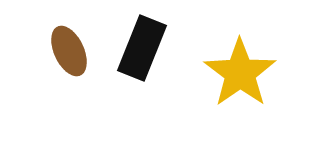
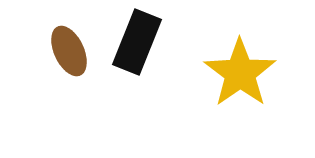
black rectangle: moved 5 px left, 6 px up
